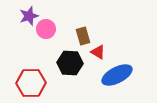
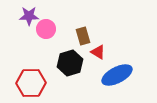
purple star: rotated 18 degrees clockwise
black hexagon: rotated 20 degrees counterclockwise
